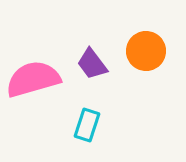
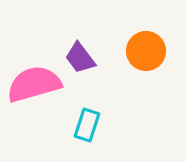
purple trapezoid: moved 12 px left, 6 px up
pink semicircle: moved 1 px right, 5 px down
